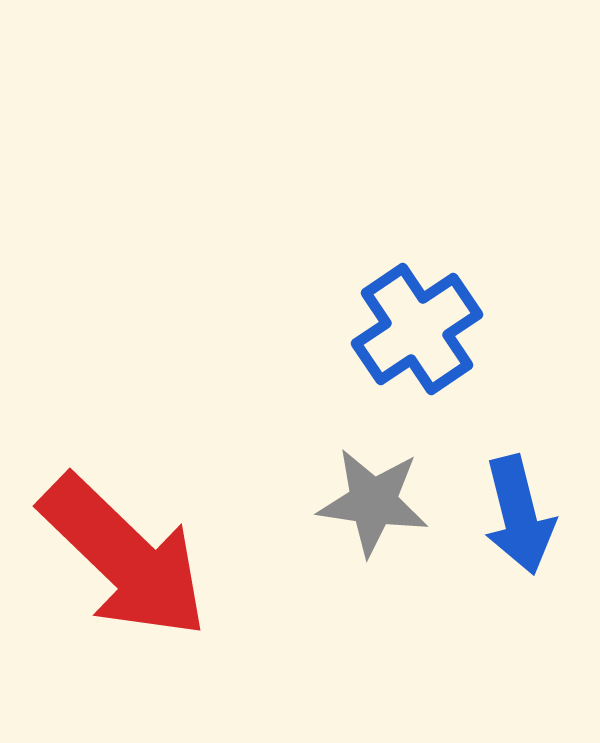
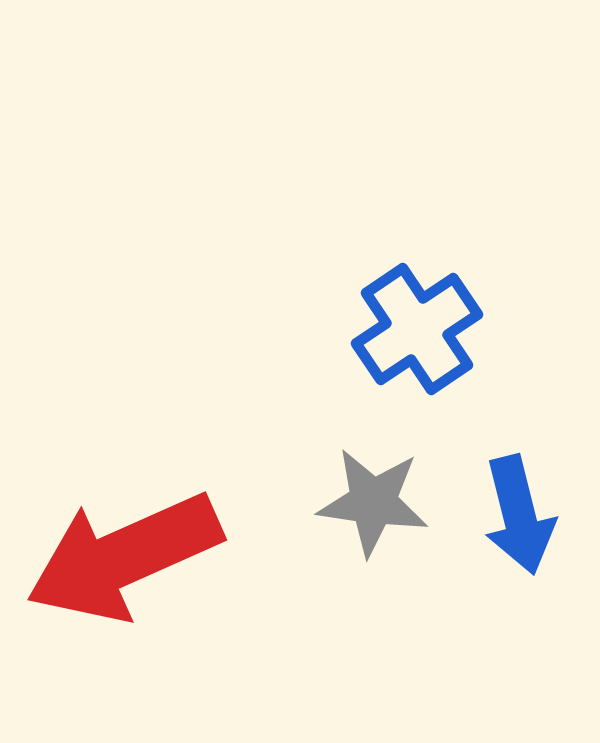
red arrow: rotated 112 degrees clockwise
